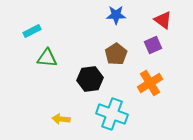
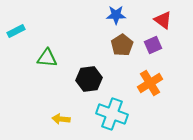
cyan rectangle: moved 16 px left
brown pentagon: moved 6 px right, 9 px up
black hexagon: moved 1 px left
